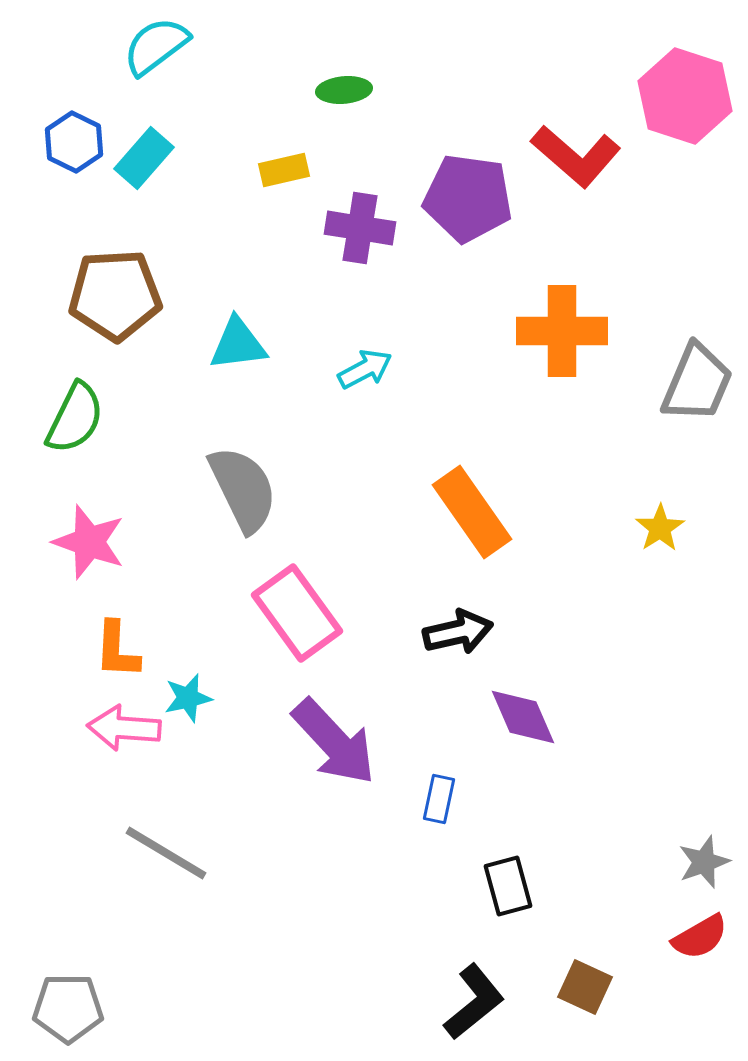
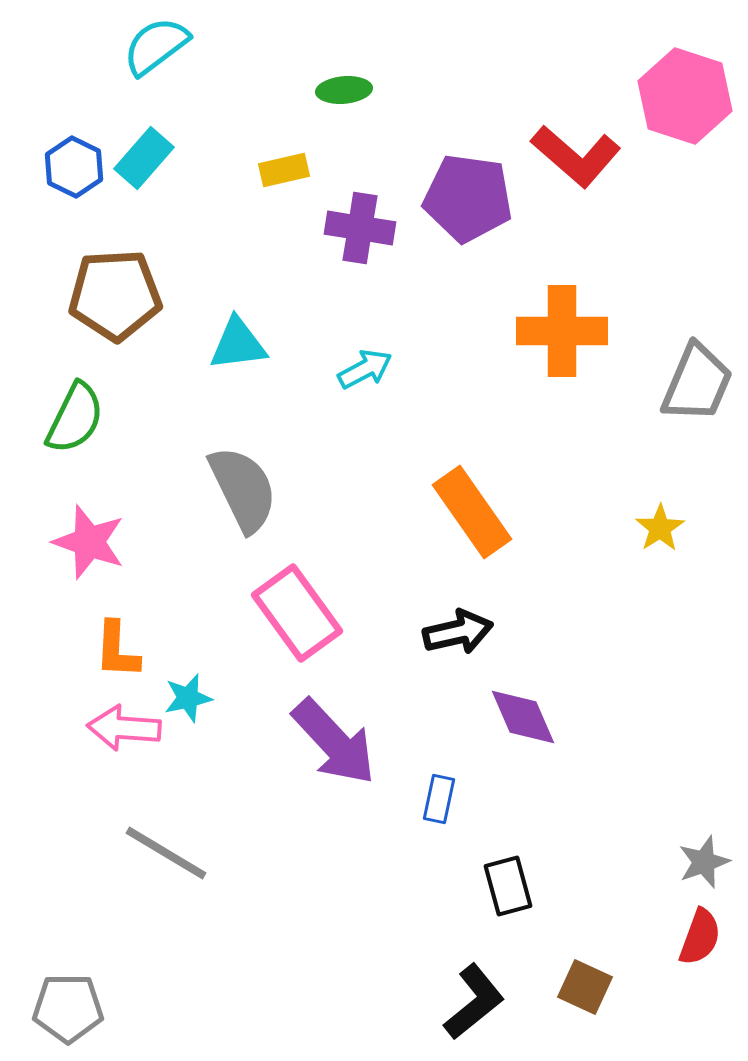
blue hexagon: moved 25 px down
red semicircle: rotated 40 degrees counterclockwise
